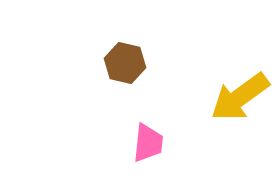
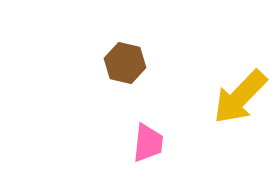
yellow arrow: rotated 10 degrees counterclockwise
